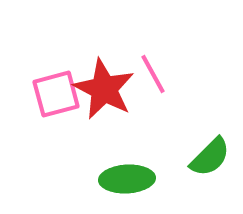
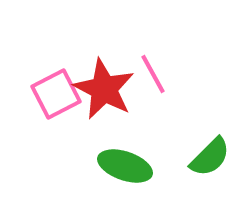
pink square: rotated 12 degrees counterclockwise
green ellipse: moved 2 px left, 13 px up; rotated 22 degrees clockwise
